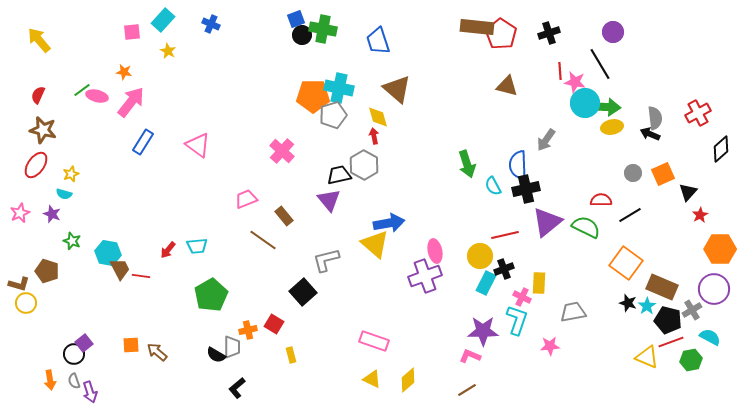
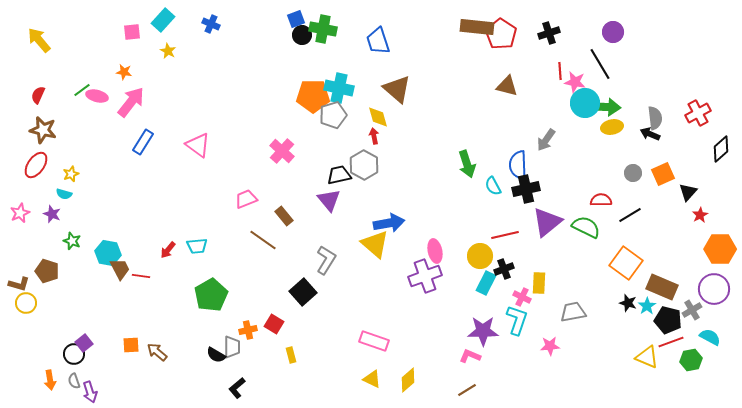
gray L-shape at (326, 260): rotated 136 degrees clockwise
